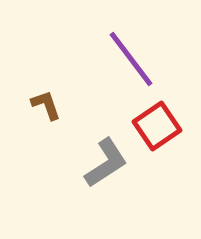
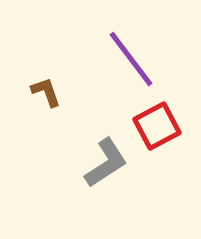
brown L-shape: moved 13 px up
red square: rotated 6 degrees clockwise
